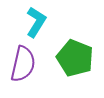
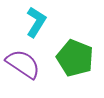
purple semicircle: rotated 69 degrees counterclockwise
